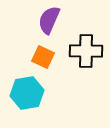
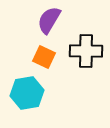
purple semicircle: rotated 8 degrees clockwise
orange square: moved 1 px right
